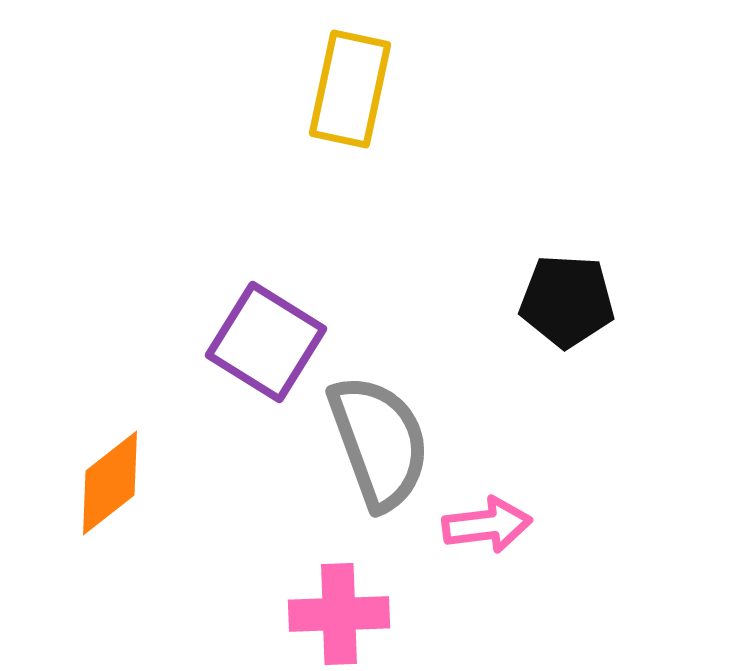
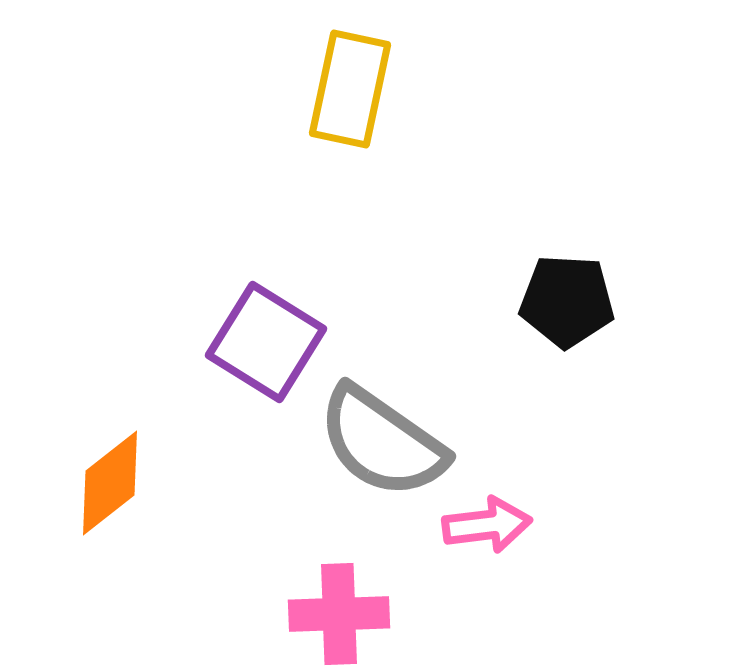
gray semicircle: moved 3 px right; rotated 145 degrees clockwise
